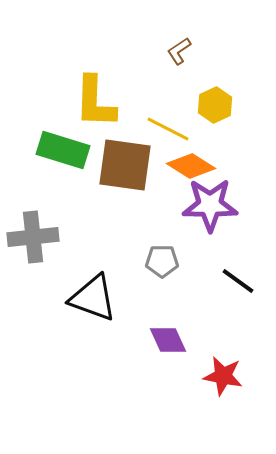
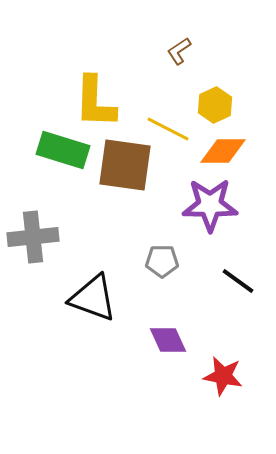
orange diamond: moved 32 px right, 15 px up; rotated 33 degrees counterclockwise
